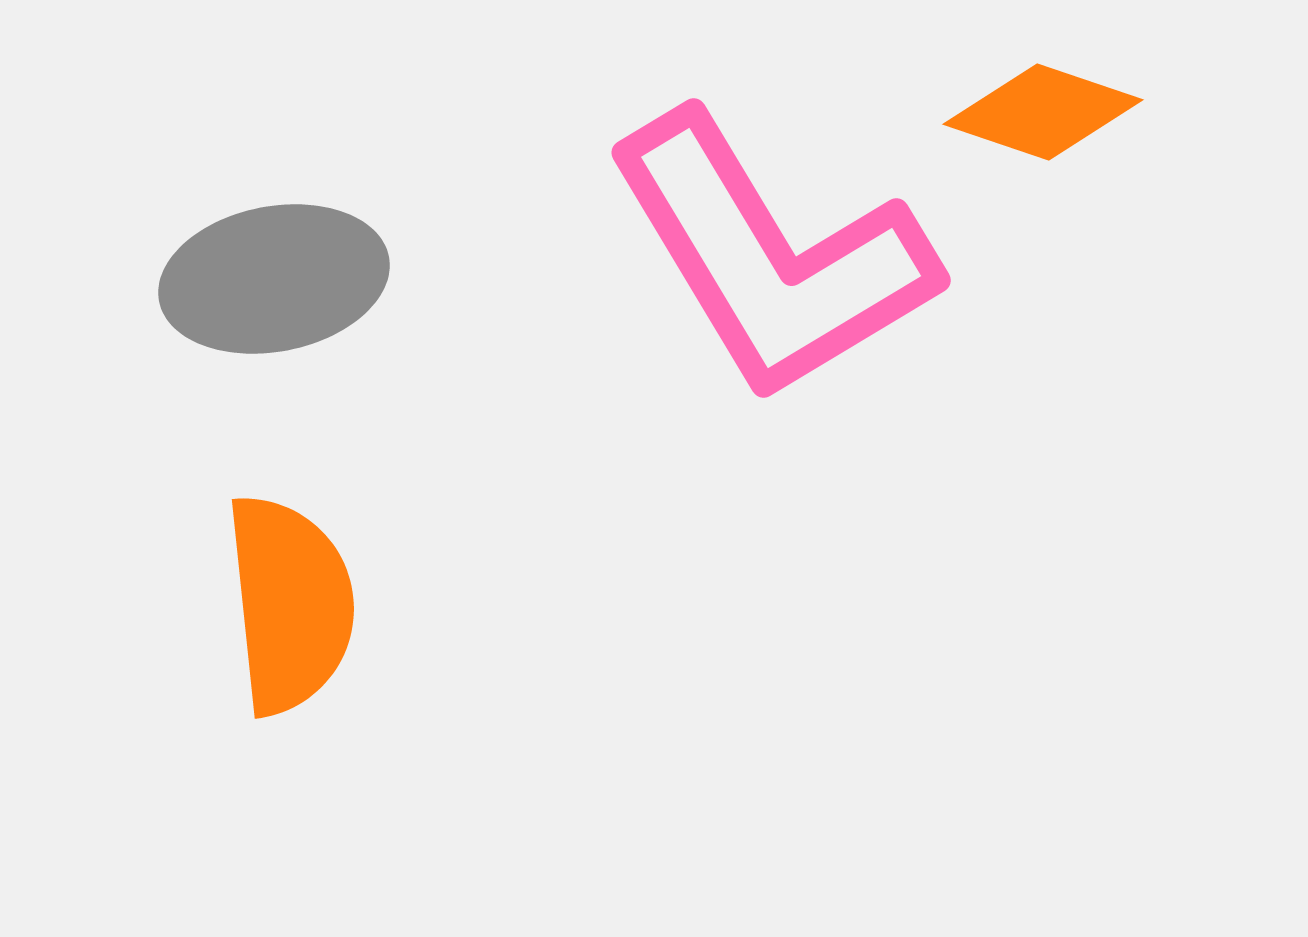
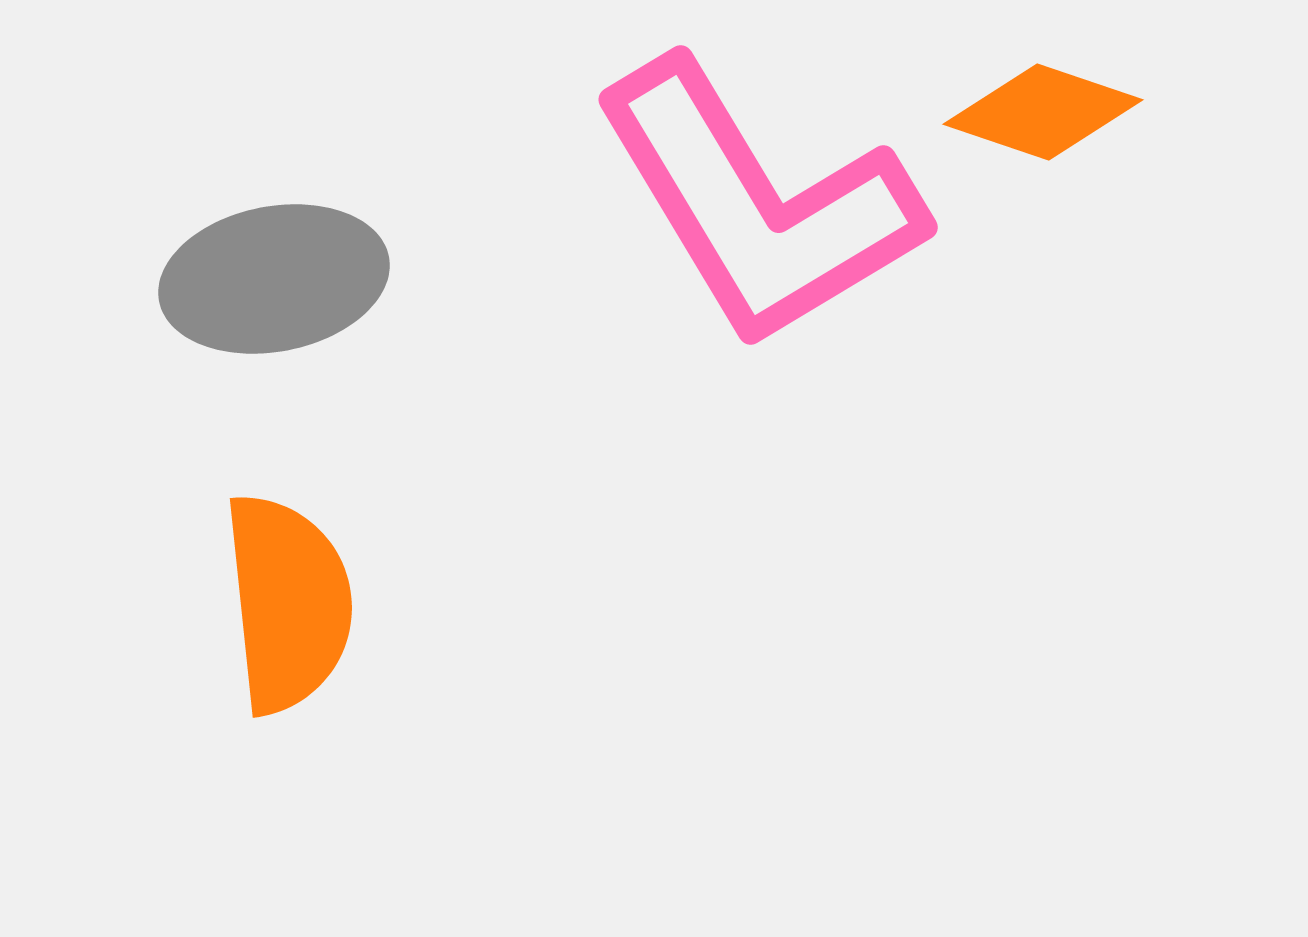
pink L-shape: moved 13 px left, 53 px up
orange semicircle: moved 2 px left, 1 px up
